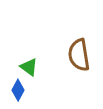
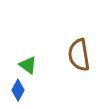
green triangle: moved 1 px left, 2 px up
